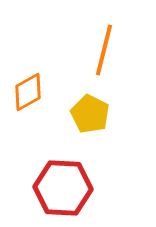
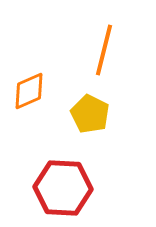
orange diamond: moved 1 px right, 1 px up; rotated 6 degrees clockwise
